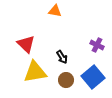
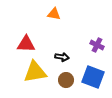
orange triangle: moved 1 px left, 3 px down
red triangle: rotated 42 degrees counterclockwise
black arrow: rotated 48 degrees counterclockwise
blue square: rotated 30 degrees counterclockwise
